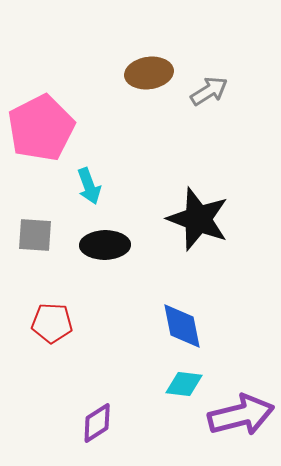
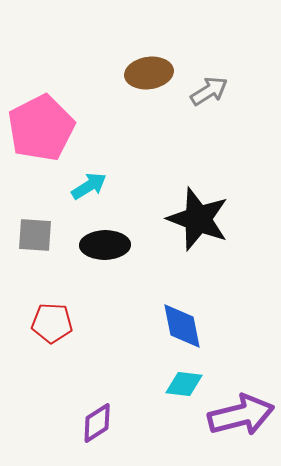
cyan arrow: rotated 102 degrees counterclockwise
